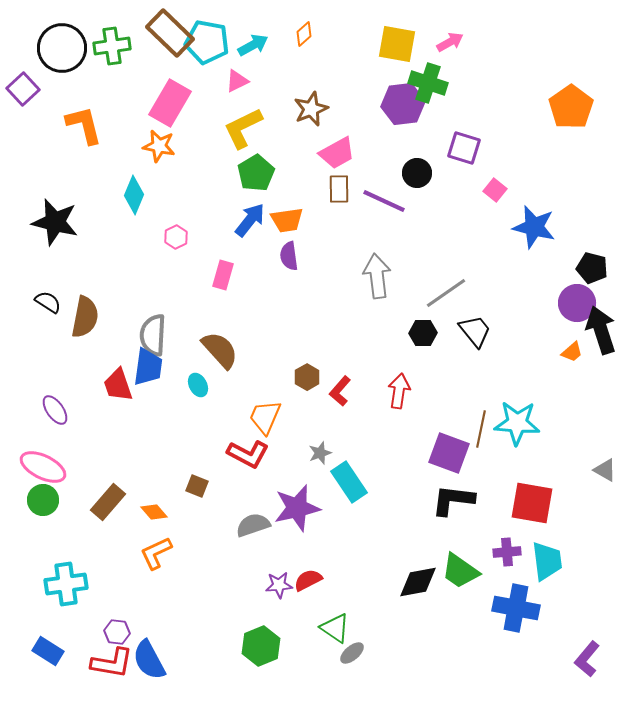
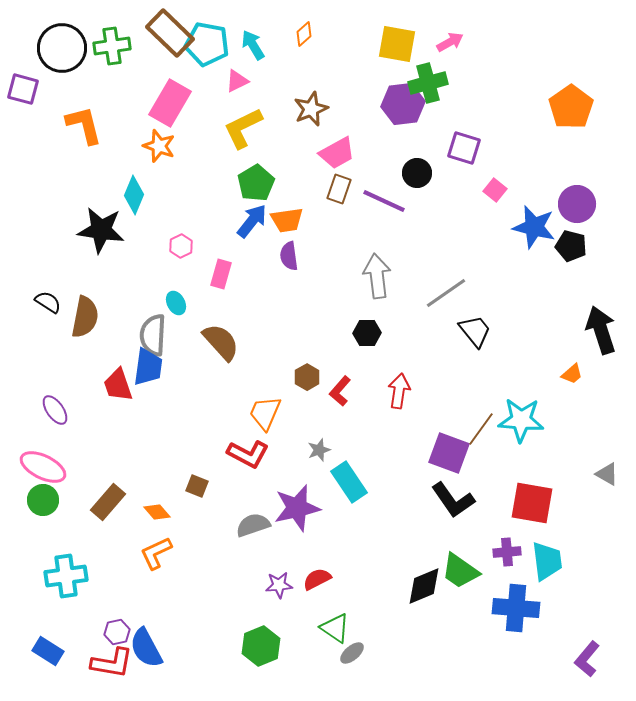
cyan pentagon at (207, 42): moved 2 px down
cyan arrow at (253, 45): rotated 92 degrees counterclockwise
green cross at (428, 83): rotated 33 degrees counterclockwise
purple square at (23, 89): rotated 32 degrees counterclockwise
orange star at (159, 146): rotated 8 degrees clockwise
green pentagon at (256, 173): moved 10 px down
brown rectangle at (339, 189): rotated 20 degrees clockwise
blue arrow at (250, 220): moved 2 px right, 1 px down
black star at (55, 222): moved 46 px right, 8 px down; rotated 6 degrees counterclockwise
pink hexagon at (176, 237): moved 5 px right, 9 px down
black pentagon at (592, 268): moved 21 px left, 22 px up
pink rectangle at (223, 275): moved 2 px left, 1 px up
purple circle at (577, 303): moved 99 px up
black hexagon at (423, 333): moved 56 px left
brown semicircle at (220, 350): moved 1 px right, 8 px up
orange trapezoid at (572, 352): moved 22 px down
cyan ellipse at (198, 385): moved 22 px left, 82 px up
orange trapezoid at (265, 417): moved 4 px up
cyan star at (517, 423): moved 4 px right, 3 px up
brown line at (481, 429): rotated 24 degrees clockwise
gray star at (320, 453): moved 1 px left, 3 px up
gray triangle at (605, 470): moved 2 px right, 4 px down
black L-shape at (453, 500): rotated 132 degrees counterclockwise
orange diamond at (154, 512): moved 3 px right
red semicircle at (308, 580): moved 9 px right, 1 px up
black diamond at (418, 582): moved 6 px right, 4 px down; rotated 12 degrees counterclockwise
cyan cross at (66, 584): moved 8 px up
blue cross at (516, 608): rotated 6 degrees counterclockwise
purple hexagon at (117, 632): rotated 20 degrees counterclockwise
blue semicircle at (149, 660): moved 3 px left, 12 px up
